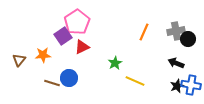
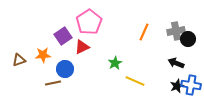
pink pentagon: moved 12 px right
brown triangle: rotated 32 degrees clockwise
blue circle: moved 4 px left, 9 px up
brown line: moved 1 px right; rotated 28 degrees counterclockwise
